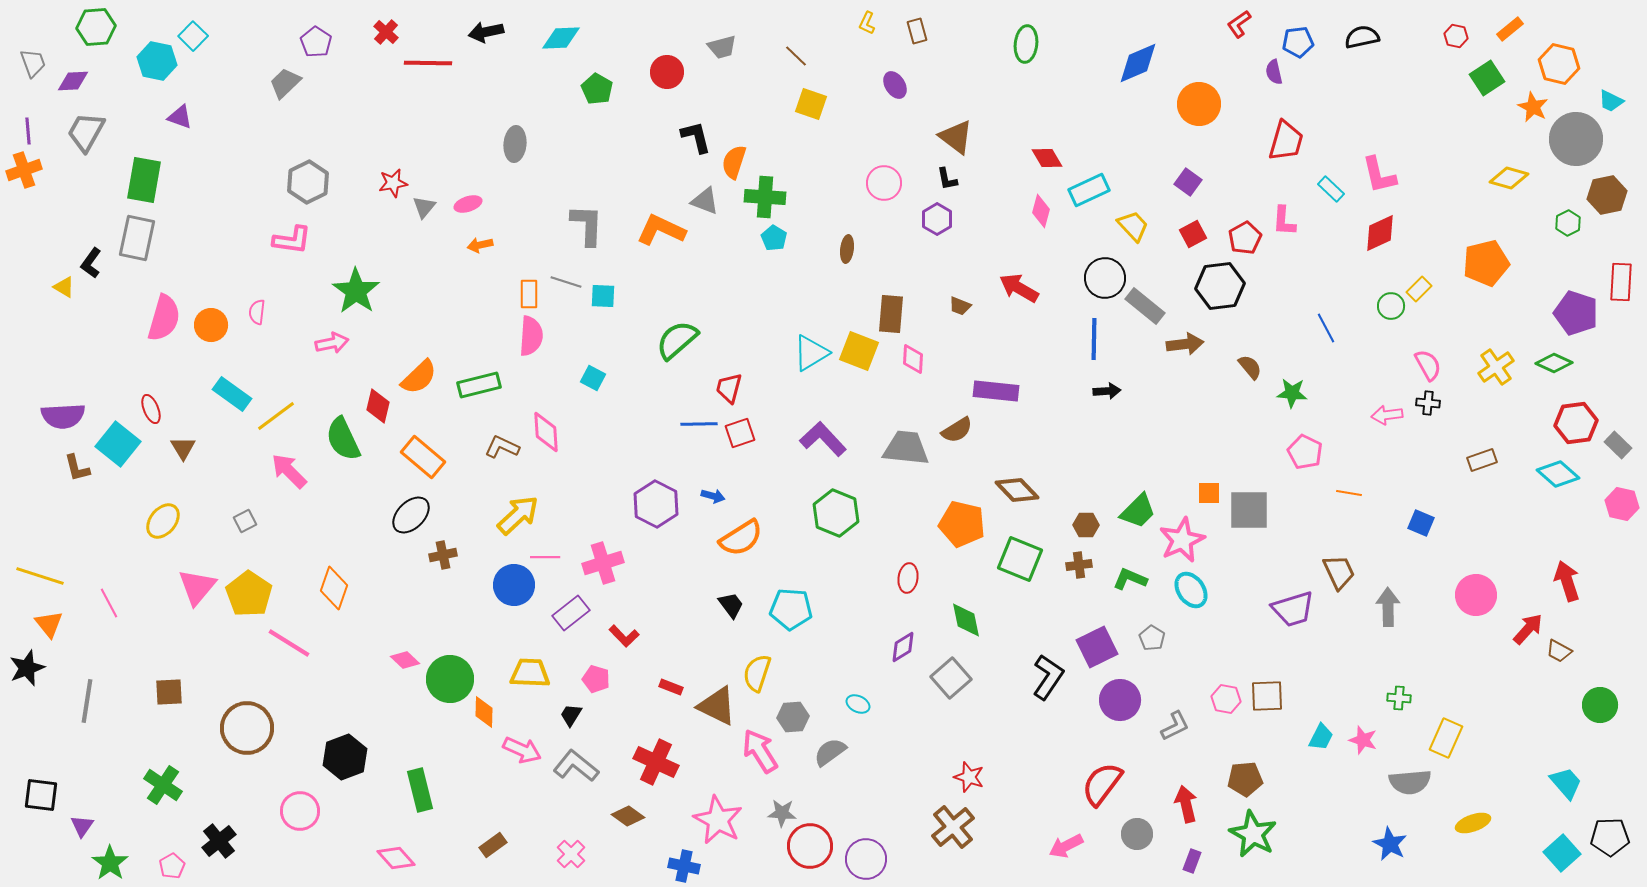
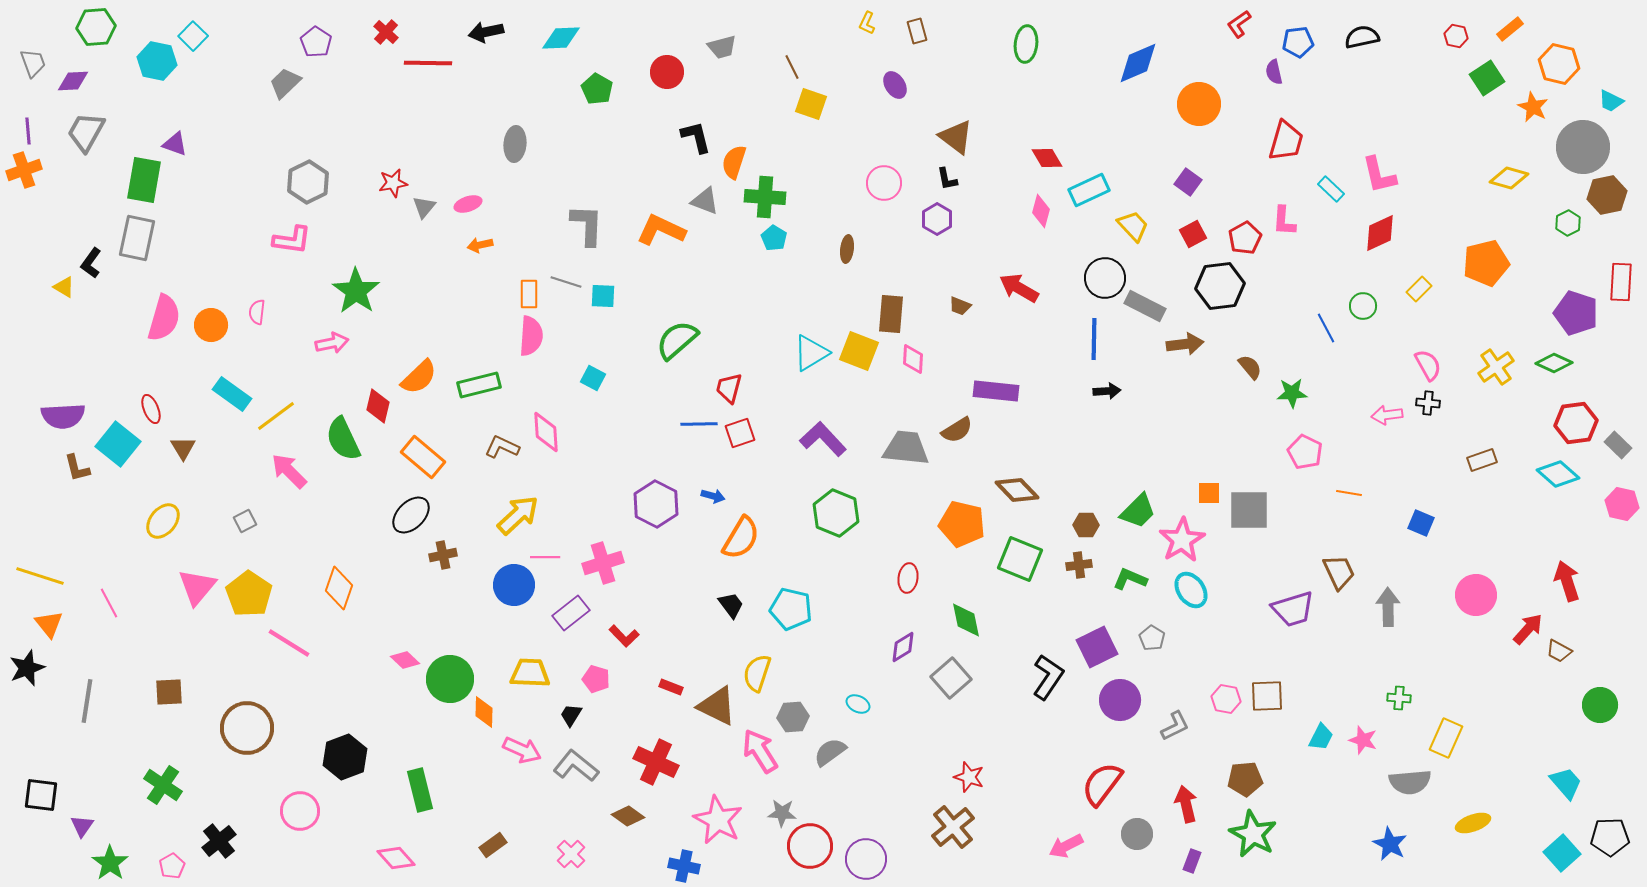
brown line at (796, 56): moved 4 px left, 11 px down; rotated 20 degrees clockwise
purple triangle at (180, 117): moved 5 px left, 27 px down
gray circle at (1576, 139): moved 7 px right, 8 px down
gray rectangle at (1145, 306): rotated 12 degrees counterclockwise
green circle at (1391, 306): moved 28 px left
green star at (1292, 393): rotated 8 degrees counterclockwise
orange semicircle at (741, 538): rotated 27 degrees counterclockwise
pink star at (1182, 540): rotated 6 degrees counterclockwise
orange diamond at (334, 588): moved 5 px right
cyan pentagon at (791, 609): rotated 9 degrees clockwise
